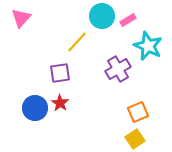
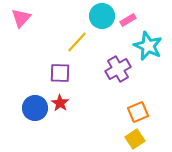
purple square: rotated 10 degrees clockwise
